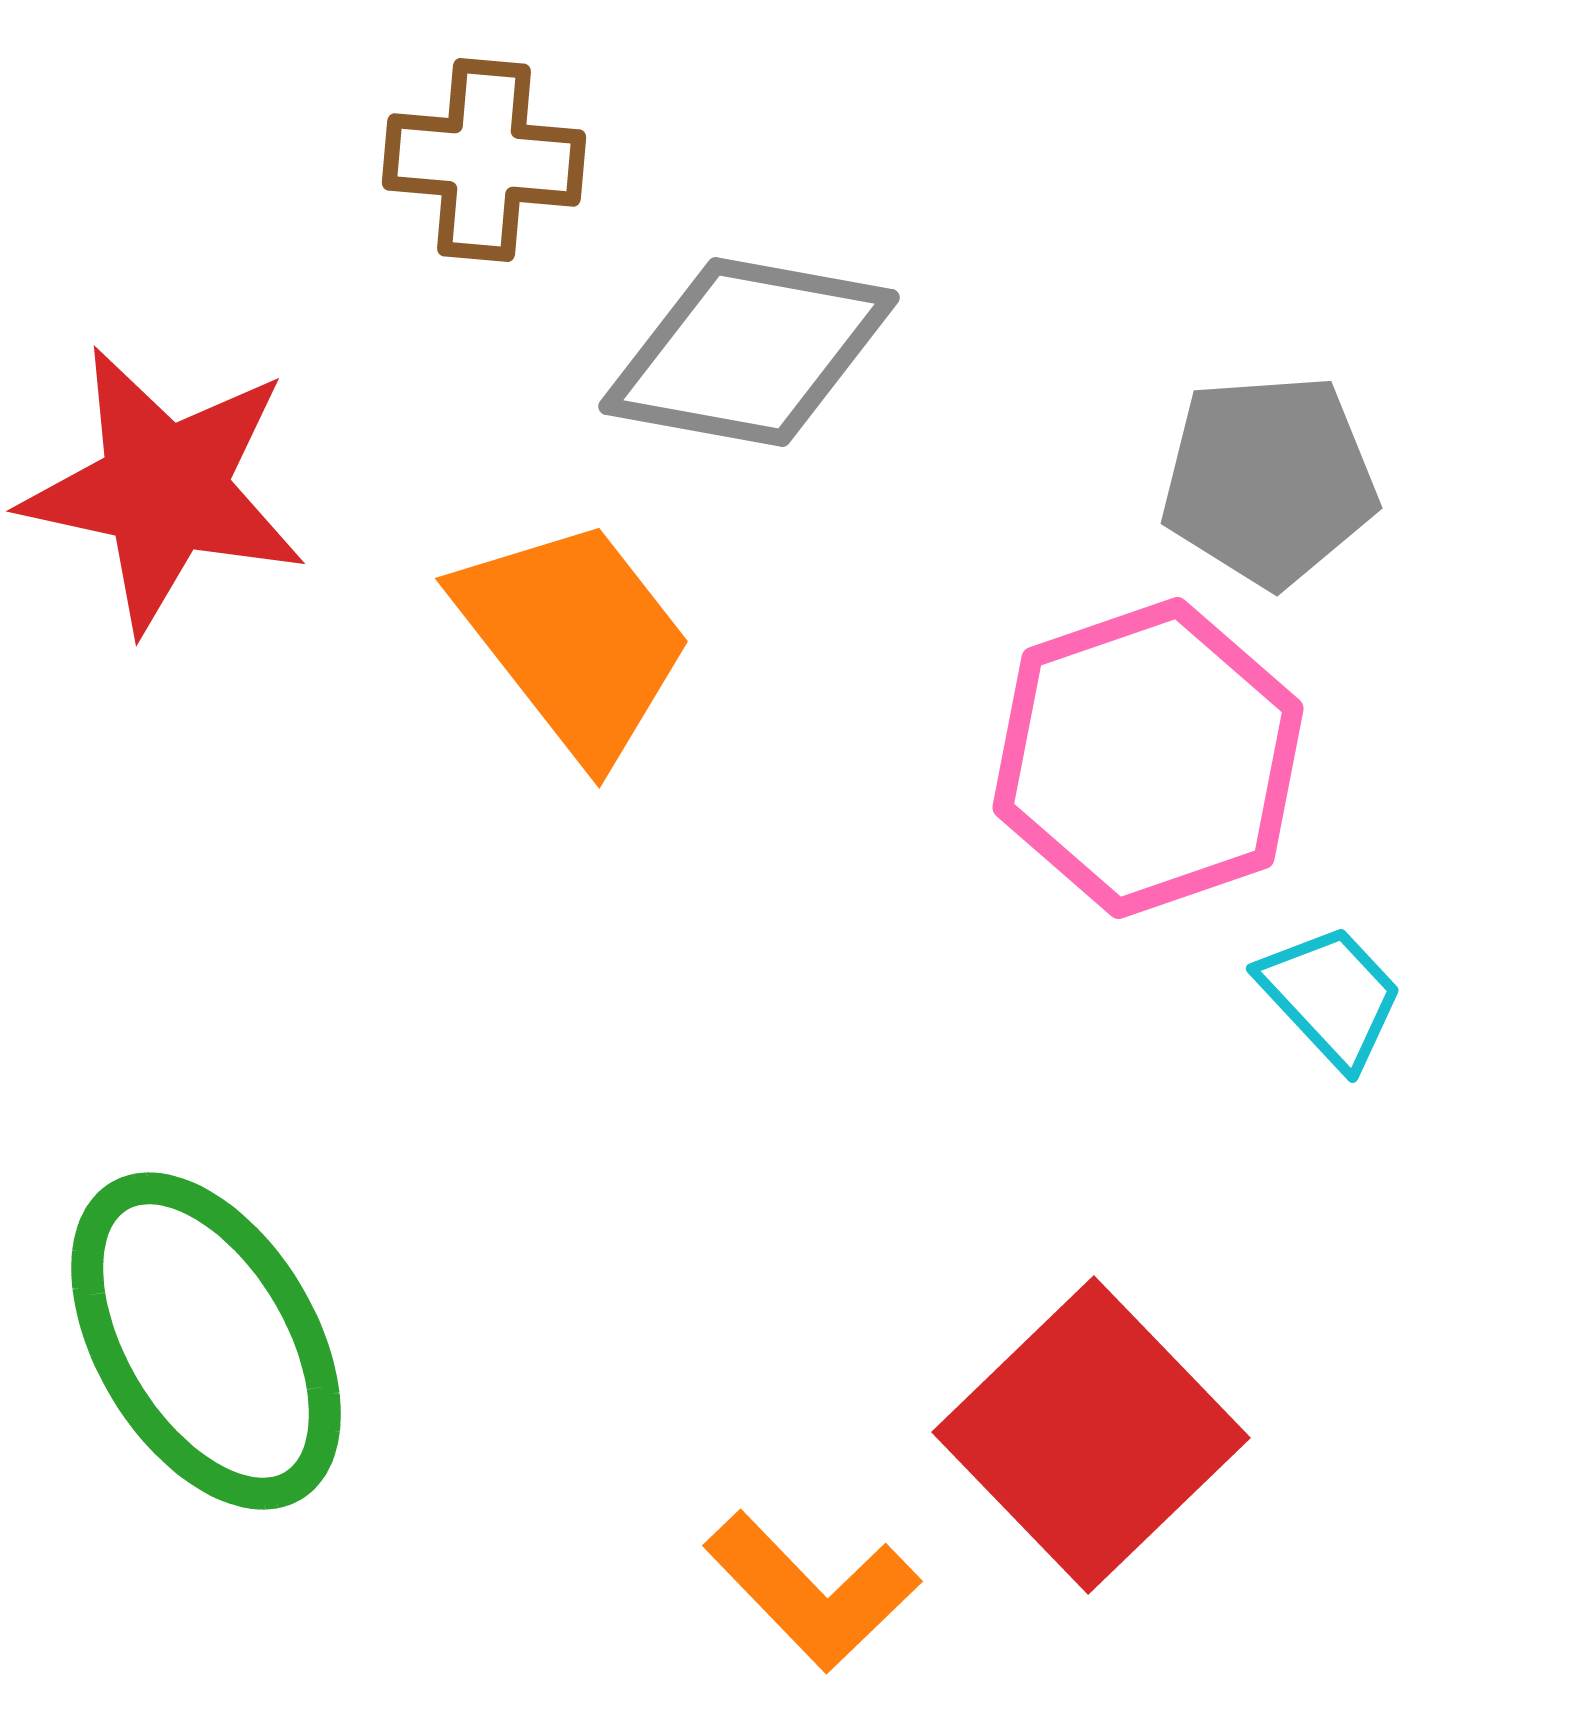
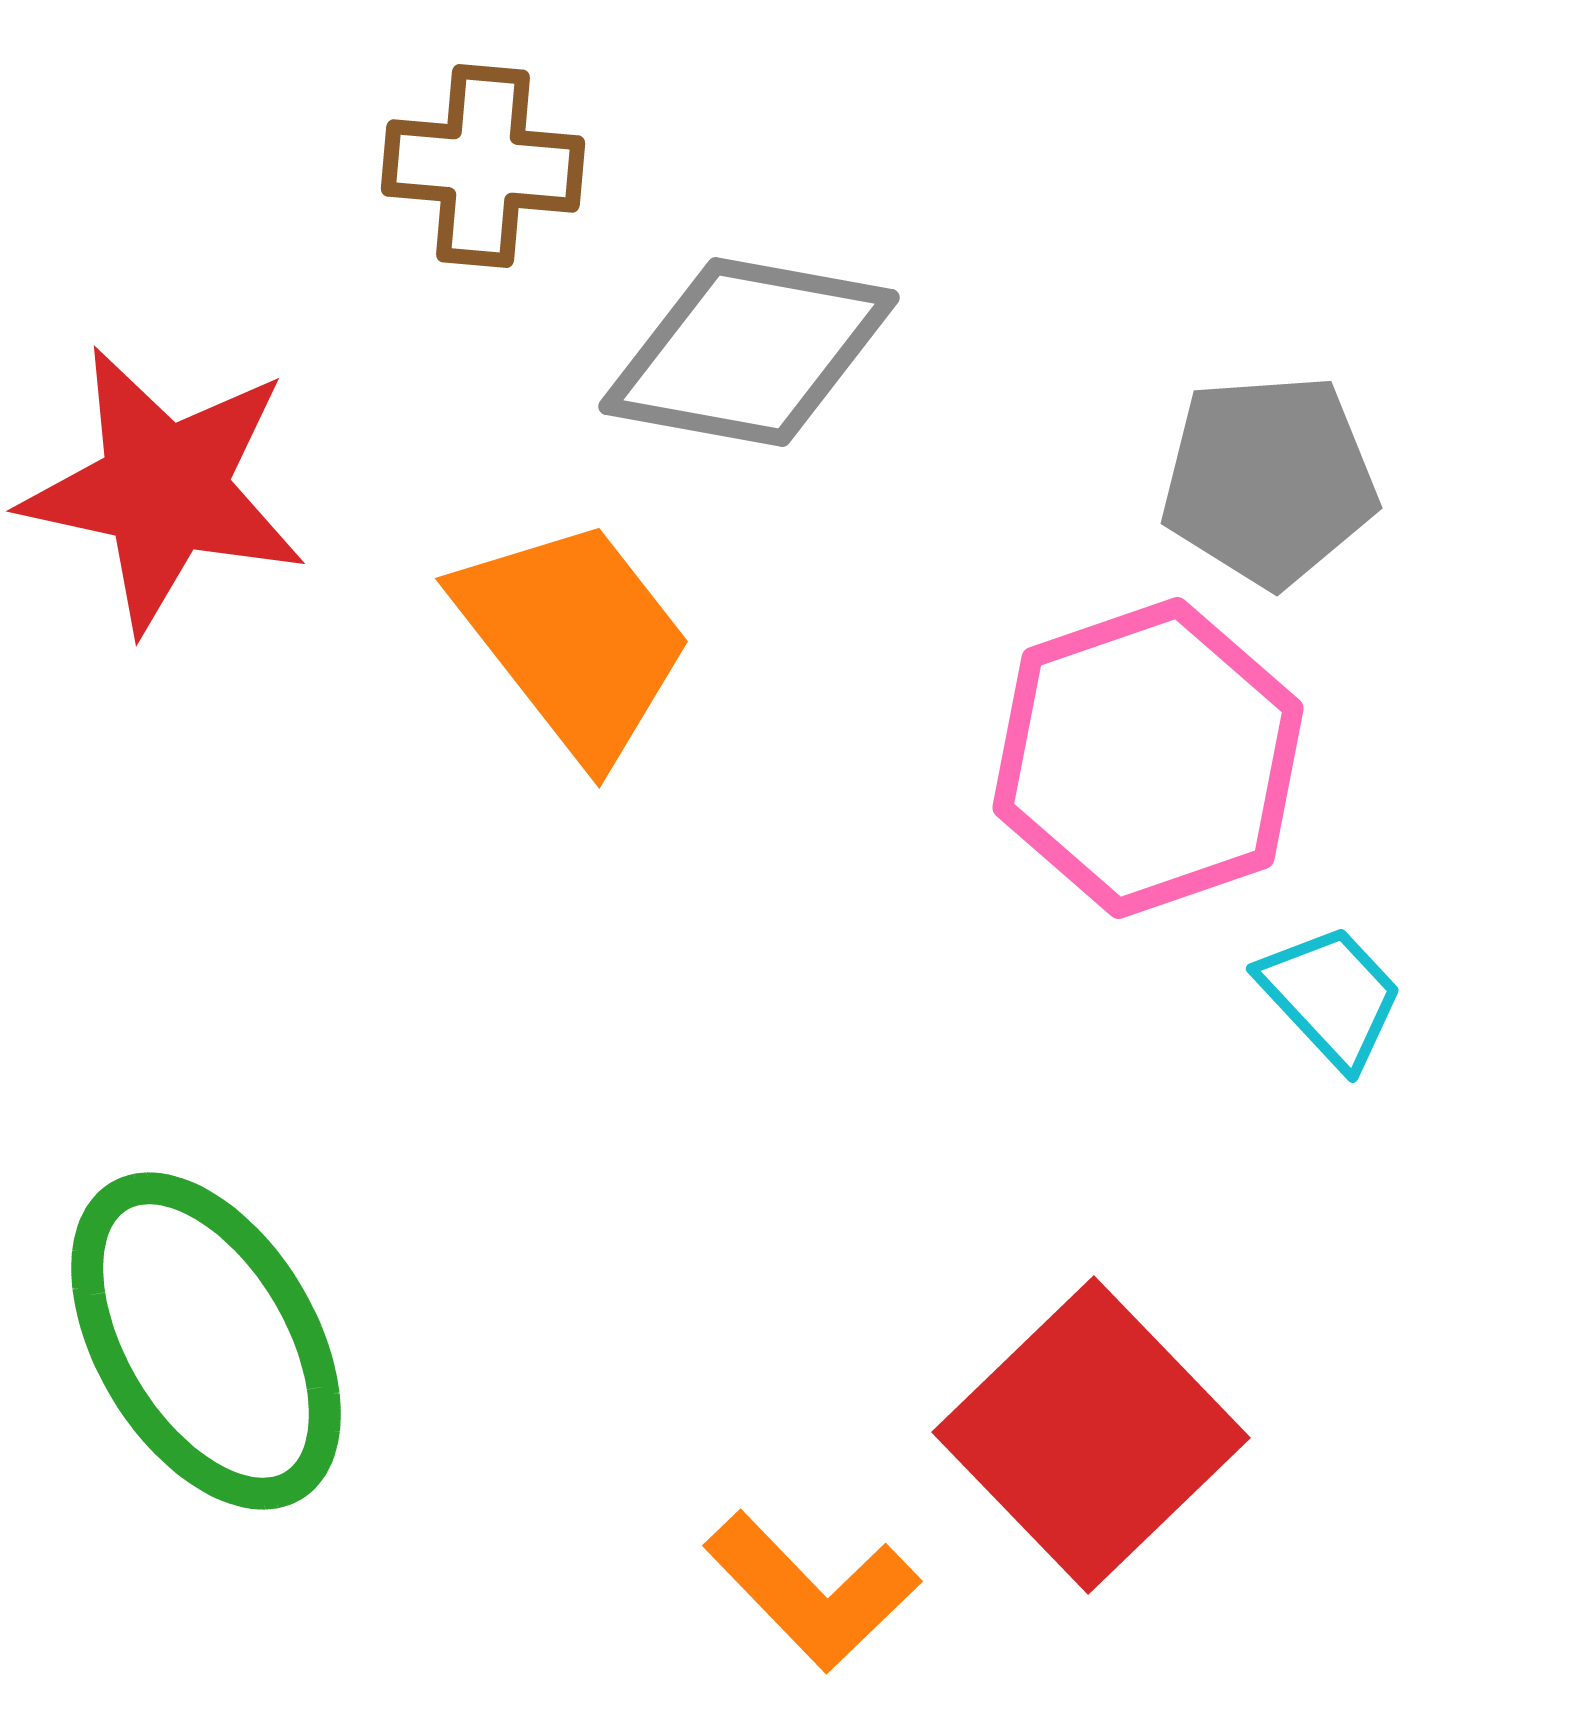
brown cross: moved 1 px left, 6 px down
